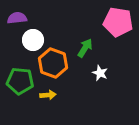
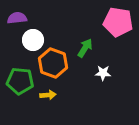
white star: moved 3 px right; rotated 21 degrees counterclockwise
